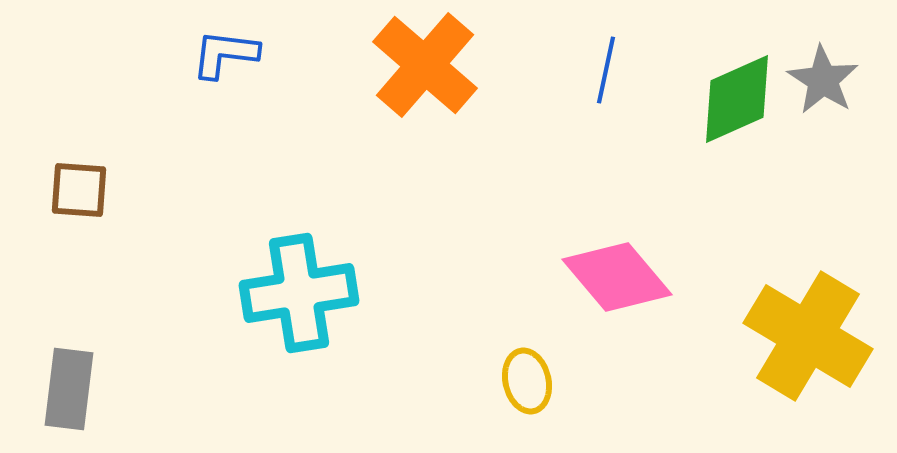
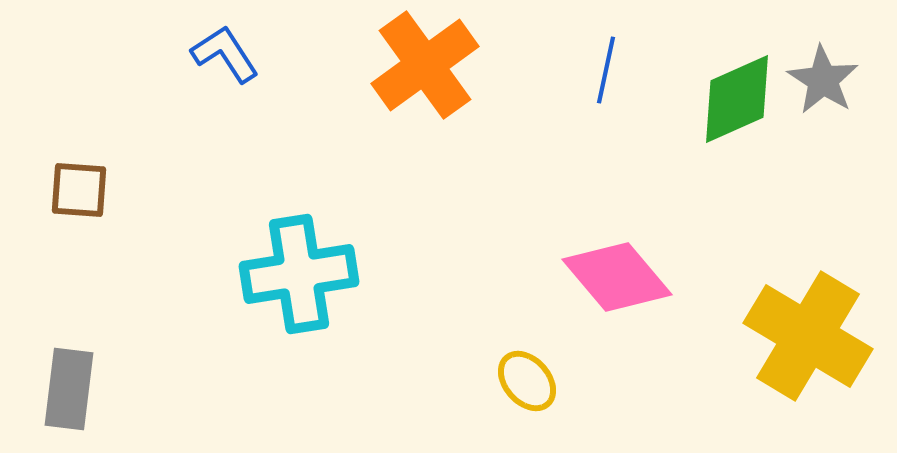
blue L-shape: rotated 50 degrees clockwise
orange cross: rotated 13 degrees clockwise
cyan cross: moved 19 px up
yellow ellipse: rotated 28 degrees counterclockwise
